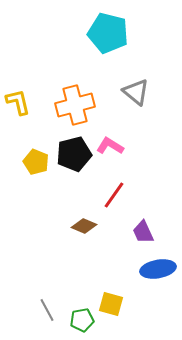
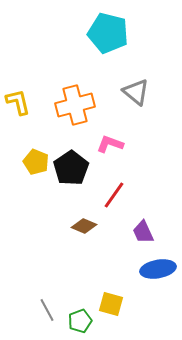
pink L-shape: moved 2 px up; rotated 12 degrees counterclockwise
black pentagon: moved 3 px left, 14 px down; rotated 20 degrees counterclockwise
green pentagon: moved 2 px left, 1 px down; rotated 10 degrees counterclockwise
